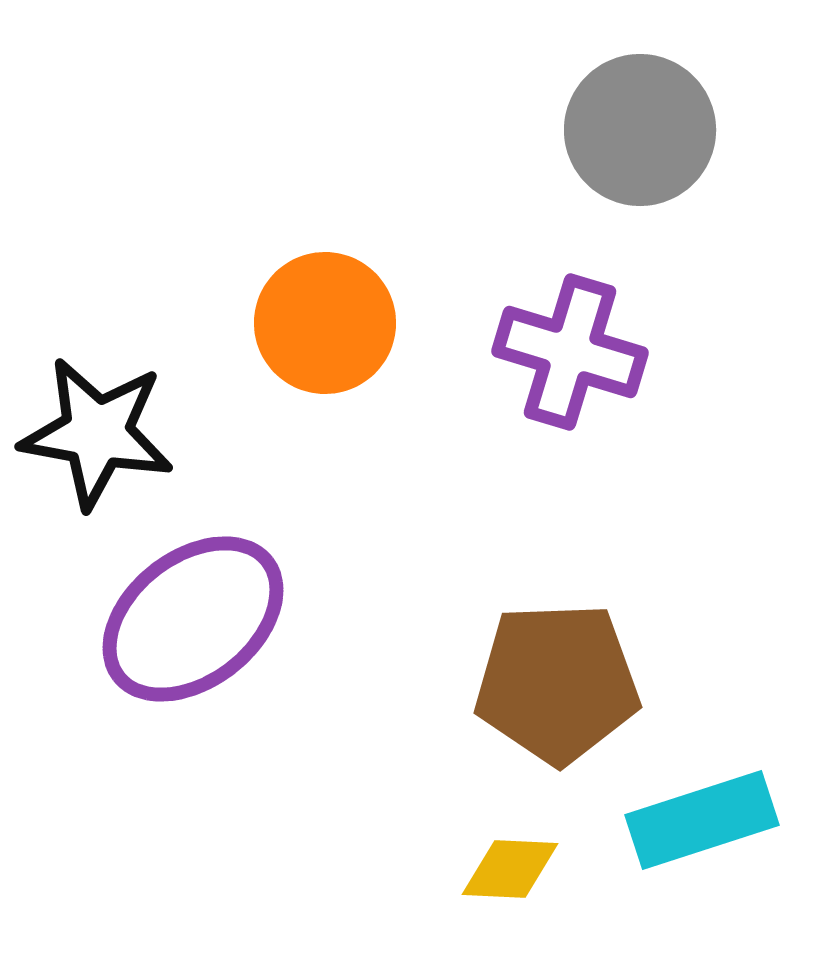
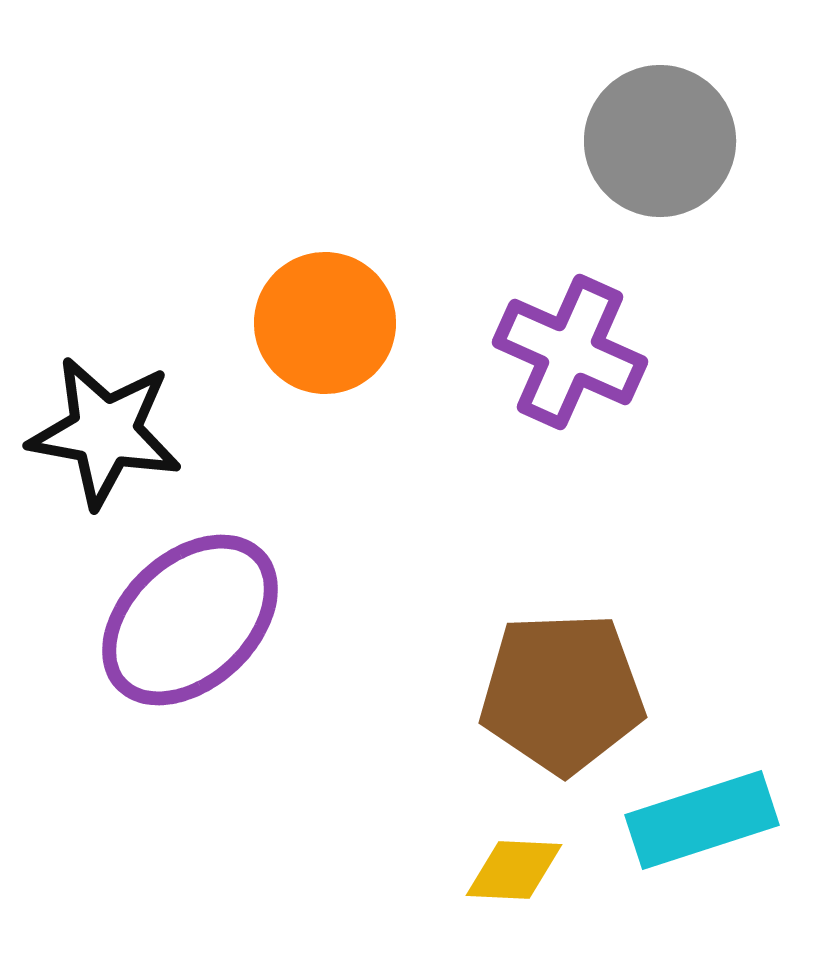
gray circle: moved 20 px right, 11 px down
purple cross: rotated 7 degrees clockwise
black star: moved 8 px right, 1 px up
purple ellipse: moved 3 px left, 1 px down; rotated 5 degrees counterclockwise
brown pentagon: moved 5 px right, 10 px down
yellow diamond: moved 4 px right, 1 px down
